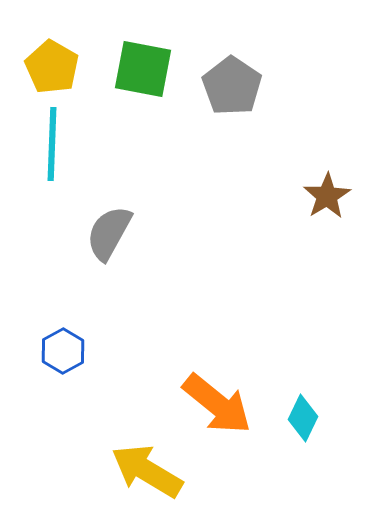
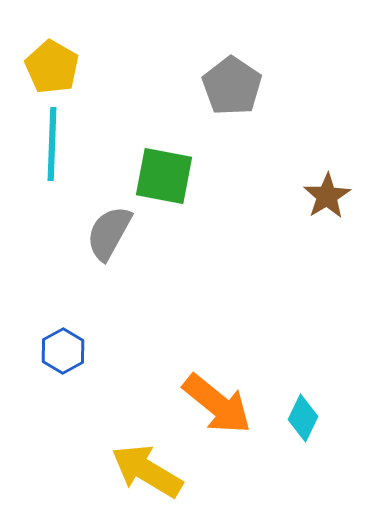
green square: moved 21 px right, 107 px down
